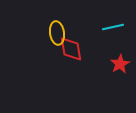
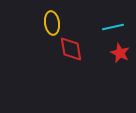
yellow ellipse: moved 5 px left, 10 px up
red star: moved 11 px up; rotated 18 degrees counterclockwise
